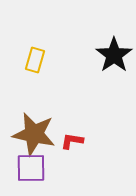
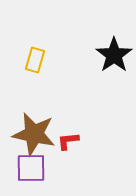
red L-shape: moved 4 px left; rotated 15 degrees counterclockwise
